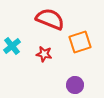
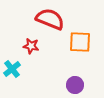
orange square: rotated 20 degrees clockwise
cyan cross: moved 23 px down
red star: moved 13 px left, 8 px up
